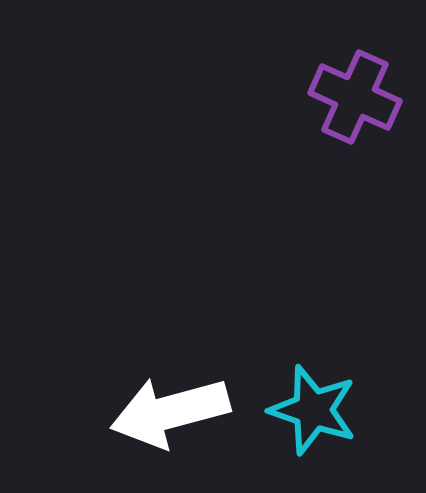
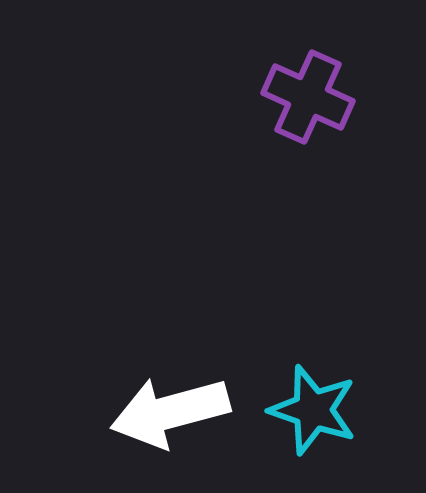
purple cross: moved 47 px left
